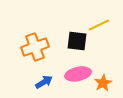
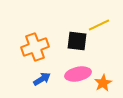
blue arrow: moved 2 px left, 3 px up
